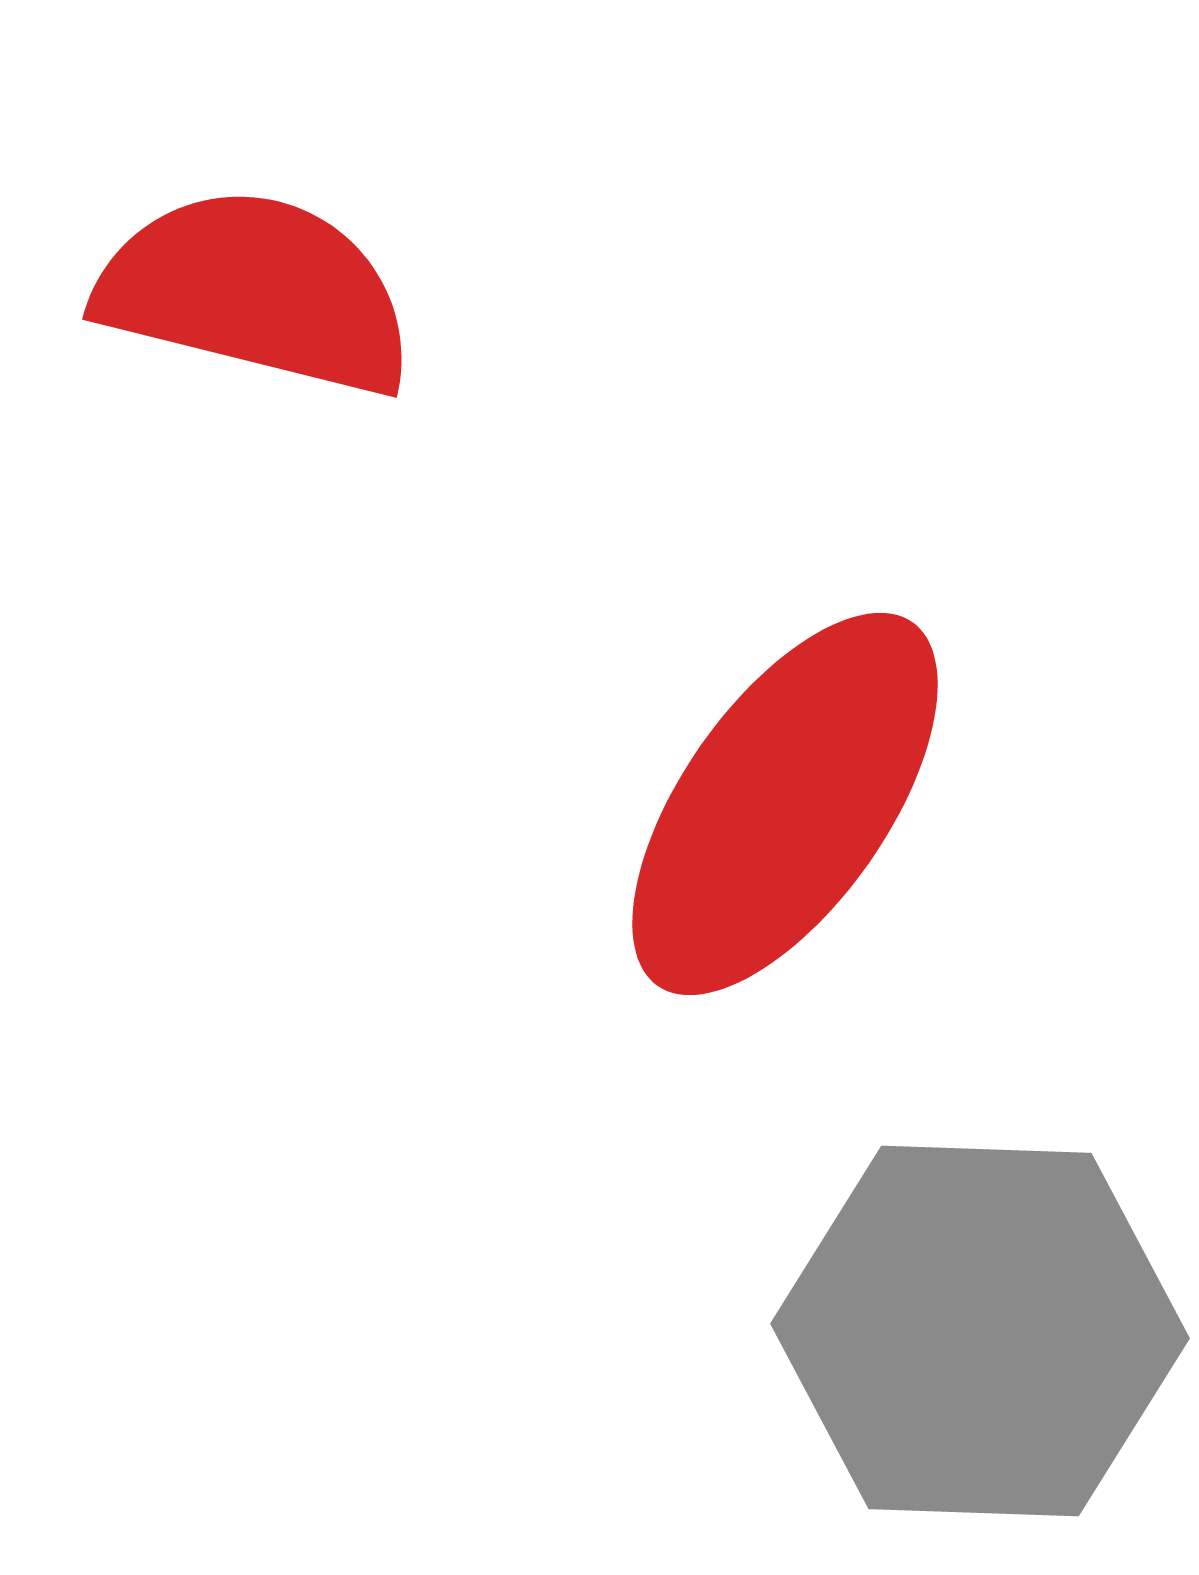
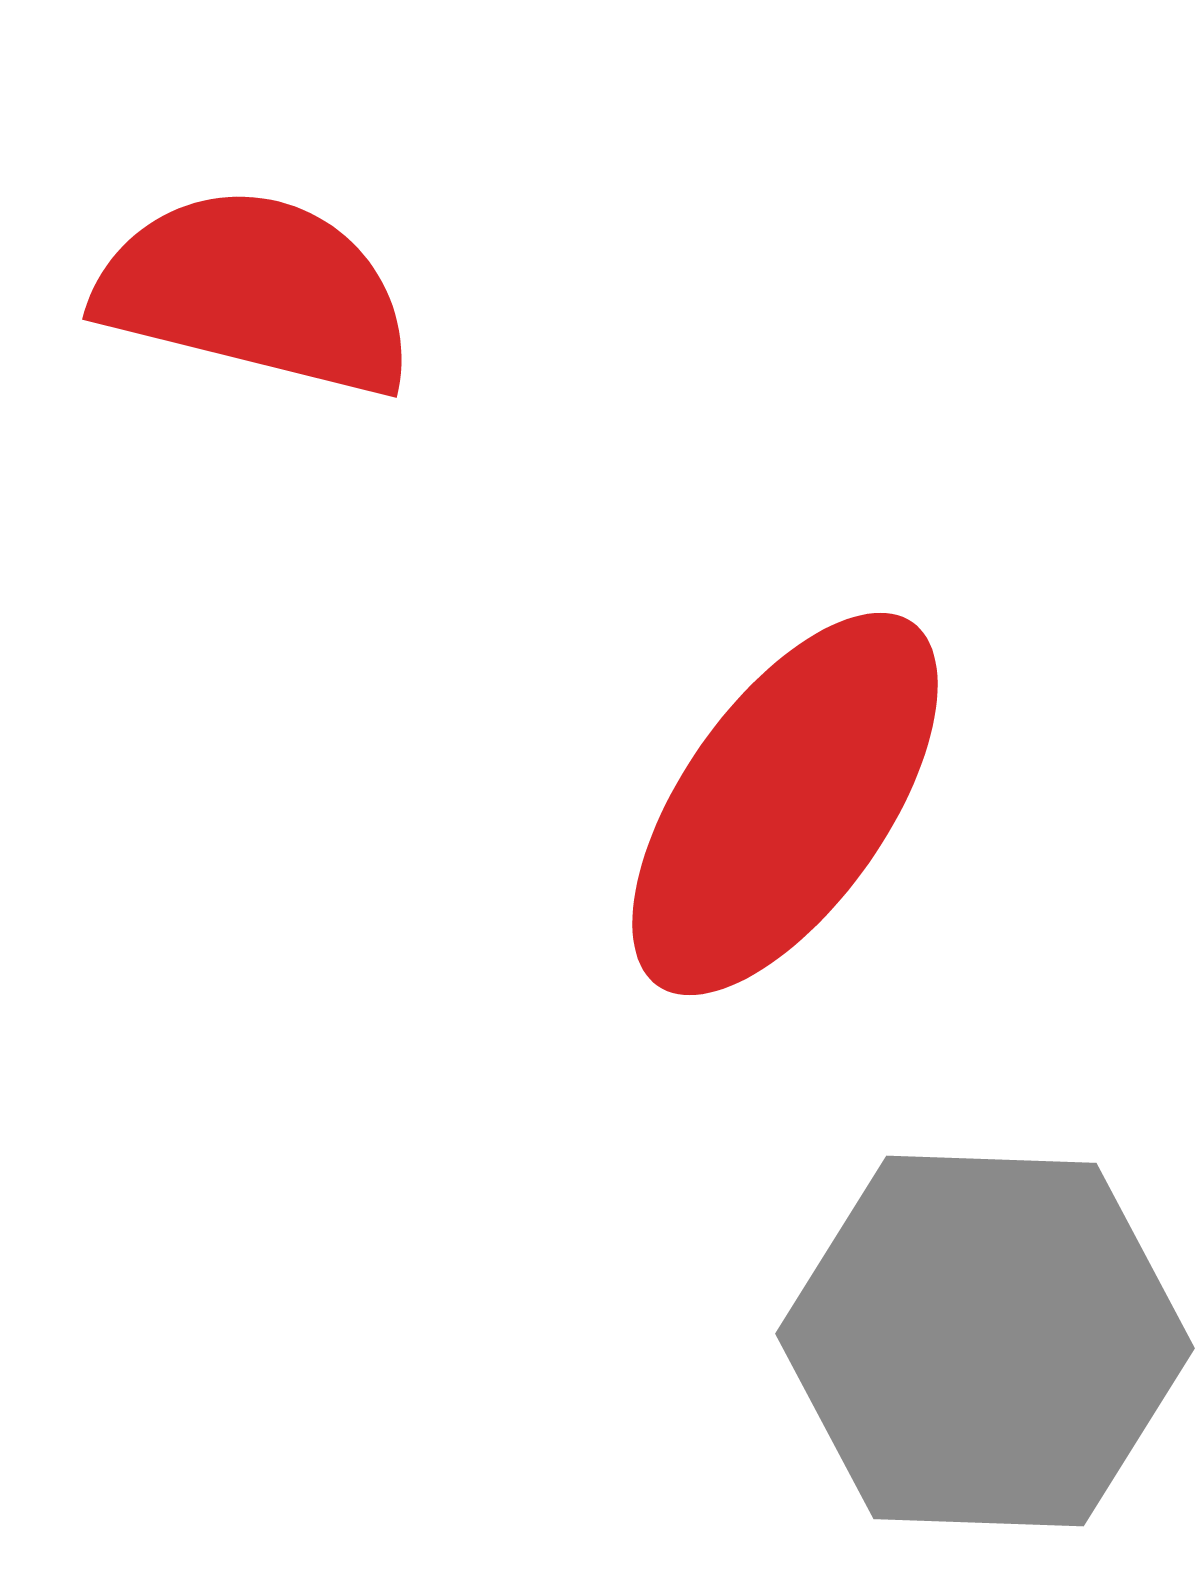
gray hexagon: moved 5 px right, 10 px down
